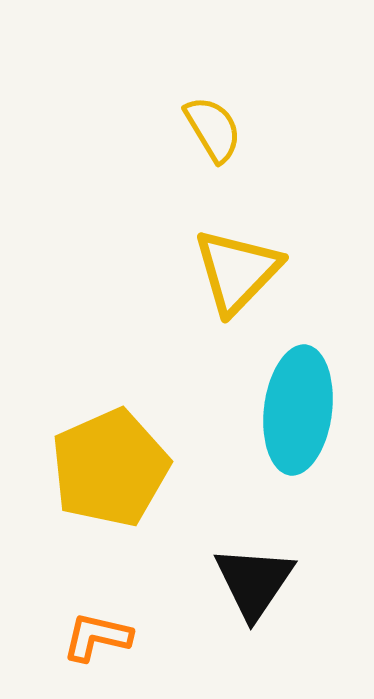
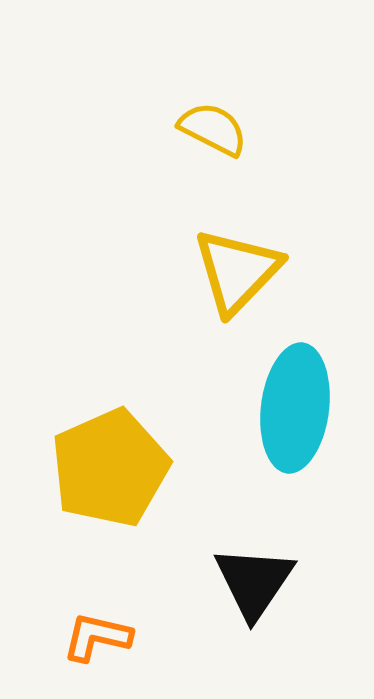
yellow semicircle: rotated 32 degrees counterclockwise
cyan ellipse: moved 3 px left, 2 px up
